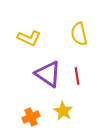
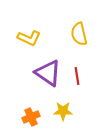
purple triangle: moved 1 px up
yellow star: rotated 30 degrees counterclockwise
